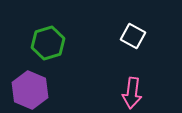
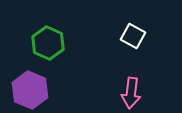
green hexagon: rotated 20 degrees counterclockwise
pink arrow: moved 1 px left
